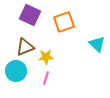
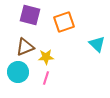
purple square: rotated 10 degrees counterclockwise
cyan circle: moved 2 px right, 1 px down
